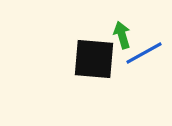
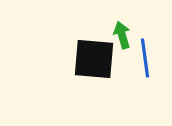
blue line: moved 1 px right, 5 px down; rotated 69 degrees counterclockwise
